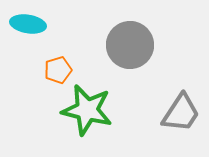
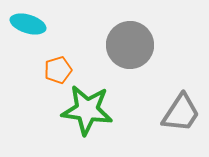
cyan ellipse: rotated 8 degrees clockwise
green star: rotated 6 degrees counterclockwise
